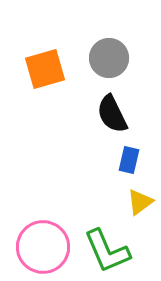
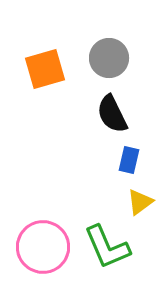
green L-shape: moved 4 px up
